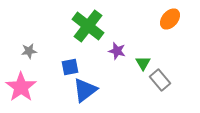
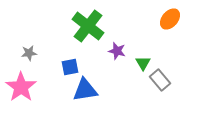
gray star: moved 2 px down
blue triangle: rotated 28 degrees clockwise
